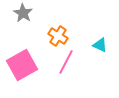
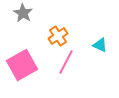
orange cross: rotated 24 degrees clockwise
